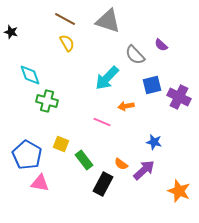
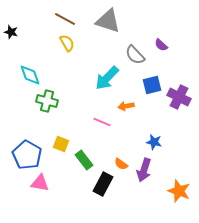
purple arrow: rotated 150 degrees clockwise
